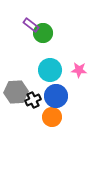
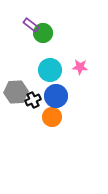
pink star: moved 1 px right, 3 px up
